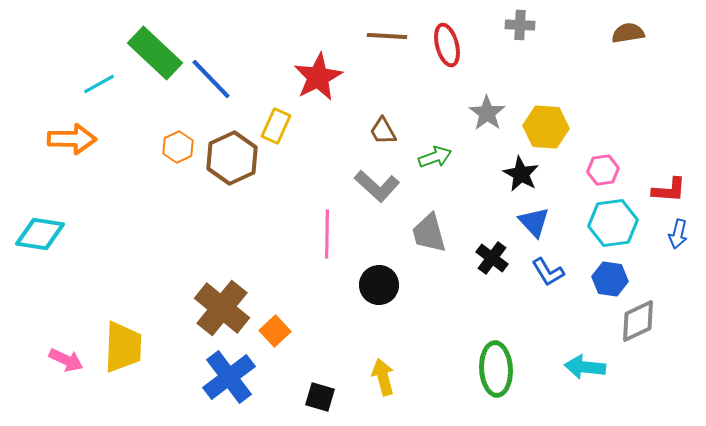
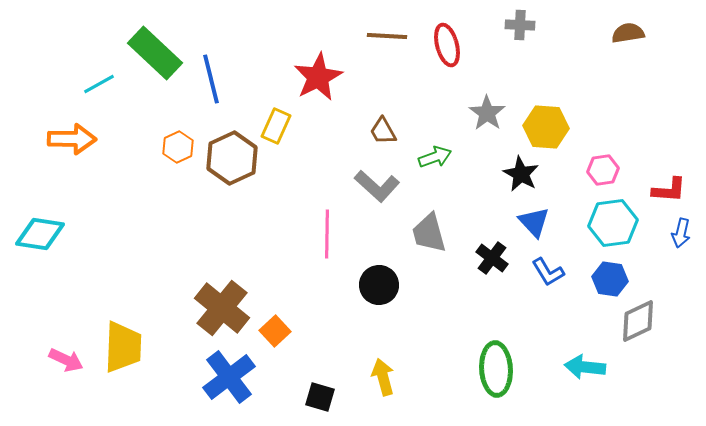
blue line: rotated 30 degrees clockwise
blue arrow: moved 3 px right, 1 px up
